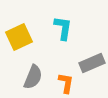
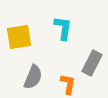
yellow square: rotated 16 degrees clockwise
gray rectangle: rotated 40 degrees counterclockwise
orange L-shape: moved 2 px right, 1 px down
